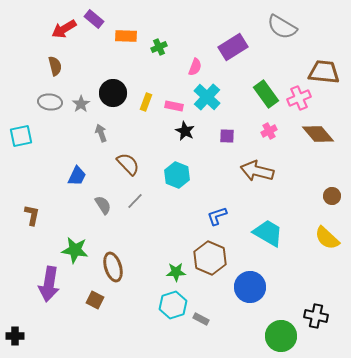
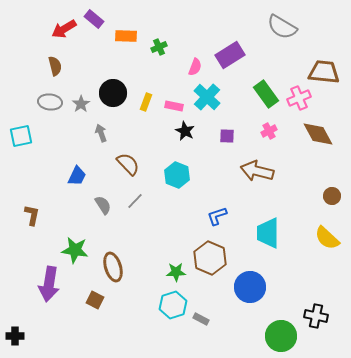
purple rectangle at (233, 47): moved 3 px left, 8 px down
brown diamond at (318, 134): rotated 12 degrees clockwise
cyan trapezoid at (268, 233): rotated 120 degrees counterclockwise
